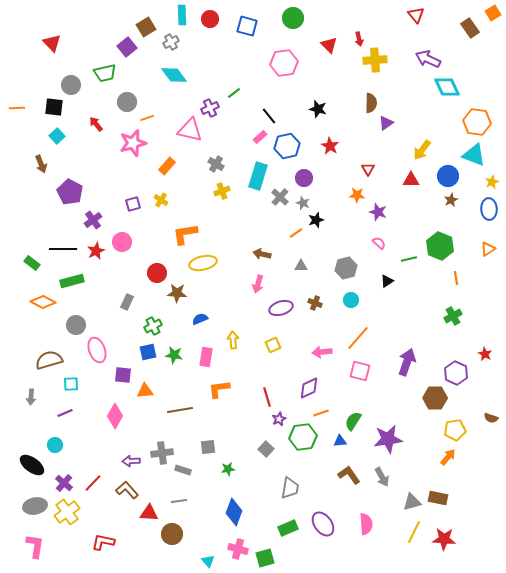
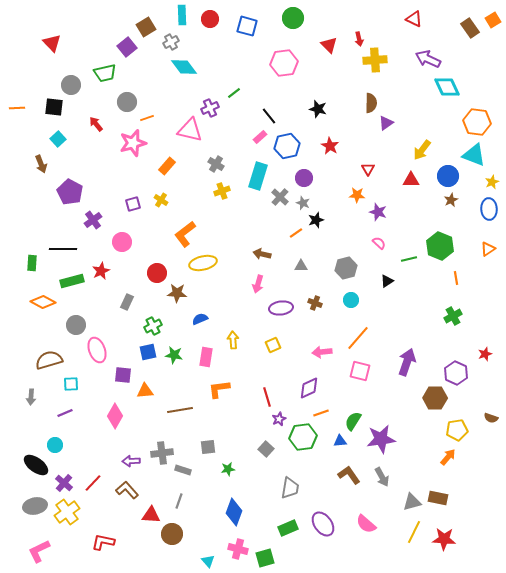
orange square at (493, 13): moved 7 px down
red triangle at (416, 15): moved 2 px left, 4 px down; rotated 24 degrees counterclockwise
cyan diamond at (174, 75): moved 10 px right, 8 px up
cyan square at (57, 136): moved 1 px right, 3 px down
orange L-shape at (185, 234): rotated 28 degrees counterclockwise
red star at (96, 251): moved 5 px right, 20 px down
green rectangle at (32, 263): rotated 56 degrees clockwise
purple ellipse at (281, 308): rotated 10 degrees clockwise
red star at (485, 354): rotated 24 degrees clockwise
yellow pentagon at (455, 430): moved 2 px right
purple star at (388, 439): moved 7 px left
black ellipse at (32, 465): moved 4 px right
gray line at (179, 501): rotated 63 degrees counterclockwise
red triangle at (149, 513): moved 2 px right, 2 px down
pink semicircle at (366, 524): rotated 135 degrees clockwise
pink L-shape at (35, 546): moved 4 px right, 5 px down; rotated 125 degrees counterclockwise
